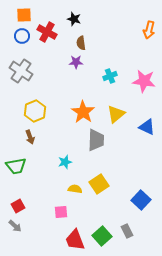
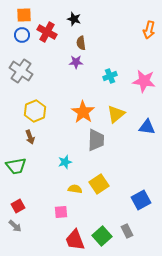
blue circle: moved 1 px up
blue triangle: rotated 18 degrees counterclockwise
blue square: rotated 18 degrees clockwise
